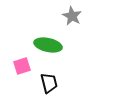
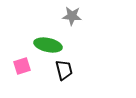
gray star: rotated 24 degrees counterclockwise
black trapezoid: moved 15 px right, 13 px up
